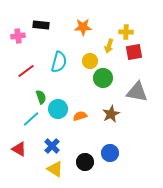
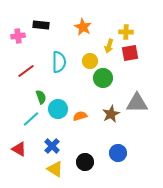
orange star: rotated 30 degrees clockwise
red square: moved 4 px left, 1 px down
cyan semicircle: rotated 15 degrees counterclockwise
gray triangle: moved 11 px down; rotated 10 degrees counterclockwise
blue circle: moved 8 px right
